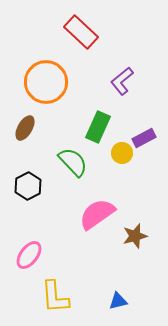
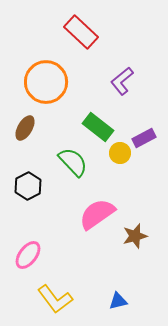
green rectangle: rotated 76 degrees counterclockwise
yellow circle: moved 2 px left
pink ellipse: moved 1 px left
yellow L-shape: moved 2 px down; rotated 33 degrees counterclockwise
